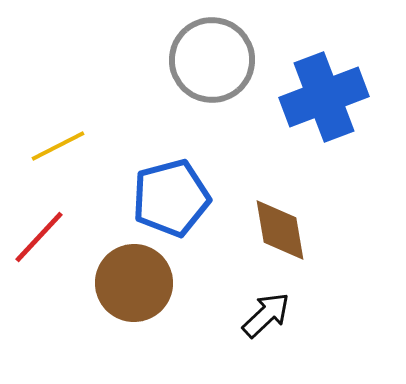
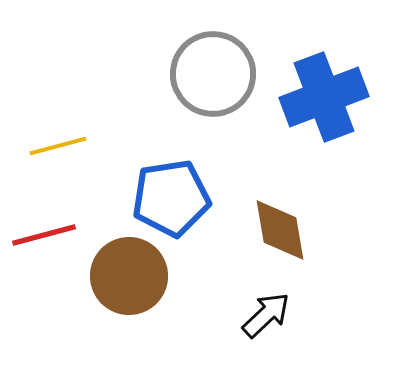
gray circle: moved 1 px right, 14 px down
yellow line: rotated 12 degrees clockwise
blue pentagon: rotated 6 degrees clockwise
red line: moved 5 px right, 2 px up; rotated 32 degrees clockwise
brown circle: moved 5 px left, 7 px up
